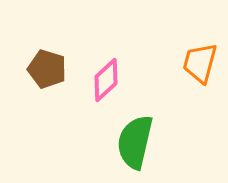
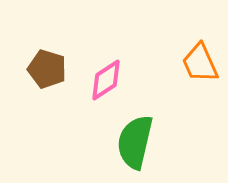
orange trapezoid: rotated 39 degrees counterclockwise
pink diamond: rotated 9 degrees clockwise
